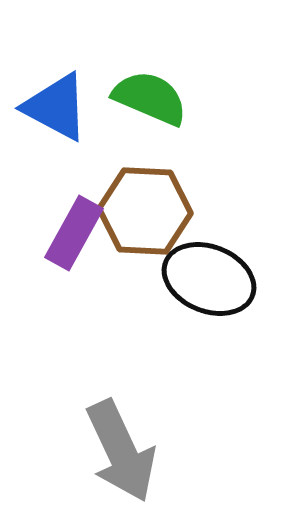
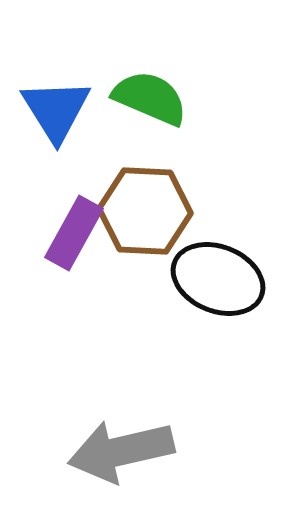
blue triangle: moved 3 px down; rotated 30 degrees clockwise
black ellipse: moved 9 px right
gray arrow: rotated 102 degrees clockwise
